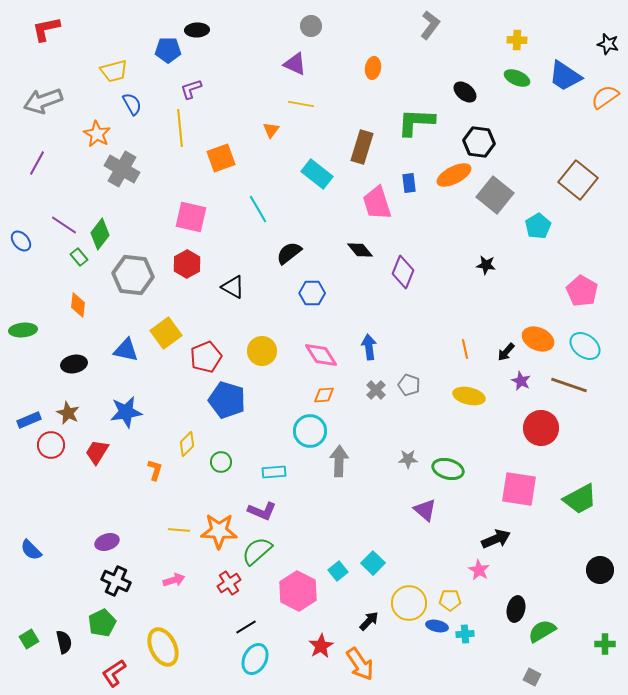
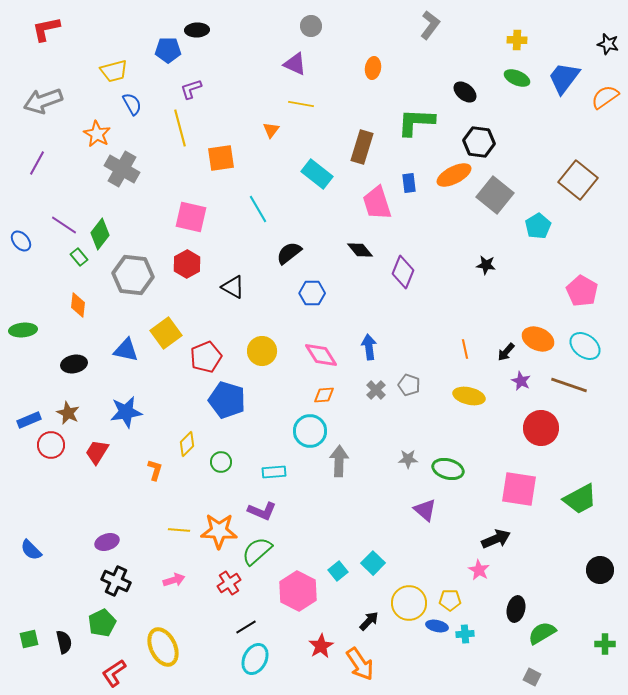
blue trapezoid at (565, 76): moved 1 px left, 2 px down; rotated 93 degrees clockwise
yellow line at (180, 128): rotated 9 degrees counterclockwise
orange square at (221, 158): rotated 12 degrees clockwise
green semicircle at (542, 631): moved 2 px down
green square at (29, 639): rotated 18 degrees clockwise
